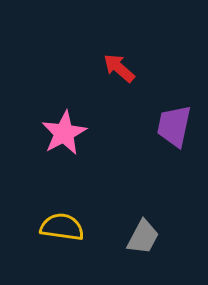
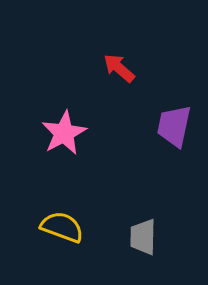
yellow semicircle: rotated 12 degrees clockwise
gray trapezoid: rotated 153 degrees clockwise
